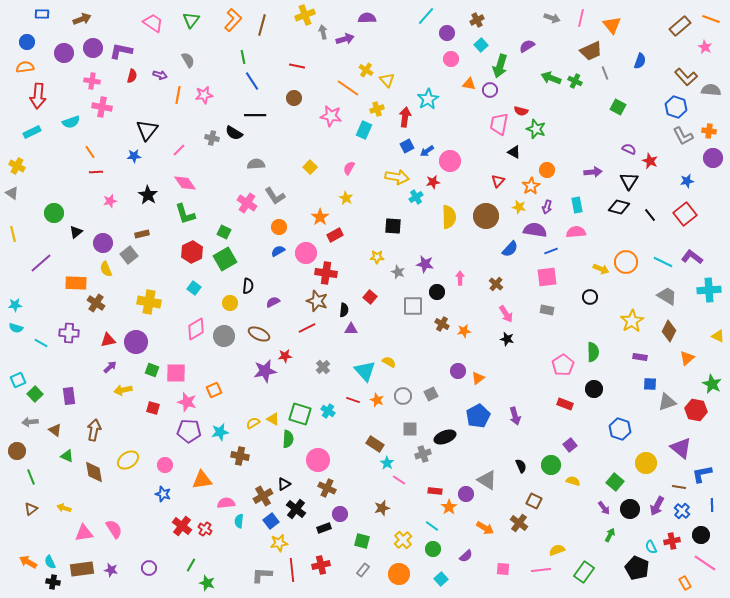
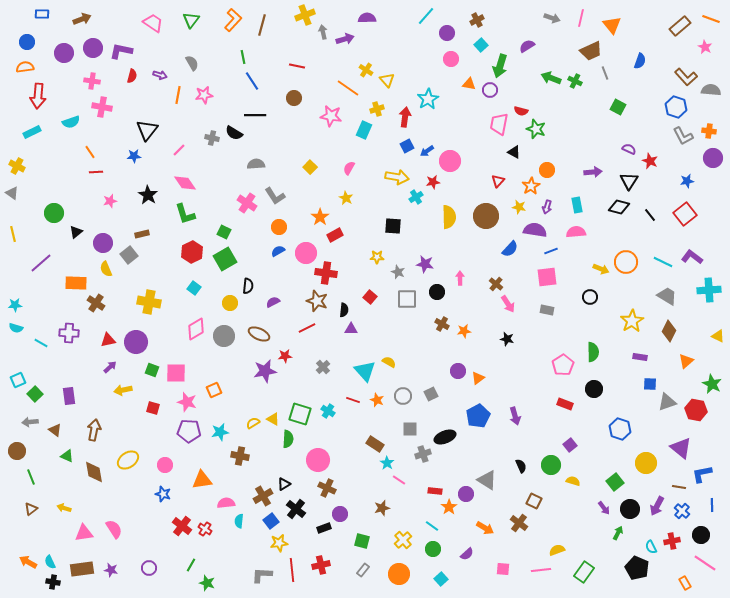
gray semicircle at (188, 60): moved 4 px right, 3 px down
gray square at (413, 306): moved 6 px left, 7 px up
pink arrow at (506, 314): moved 2 px right, 10 px up
orange triangle at (687, 358): moved 1 px left, 3 px down
green square at (615, 482): rotated 12 degrees clockwise
green arrow at (610, 535): moved 8 px right, 2 px up
purple semicircle at (466, 556): moved 1 px right, 2 px up
